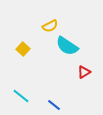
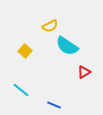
yellow square: moved 2 px right, 2 px down
cyan line: moved 6 px up
blue line: rotated 16 degrees counterclockwise
